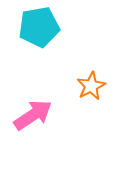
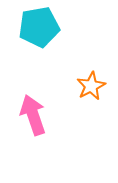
pink arrow: rotated 75 degrees counterclockwise
